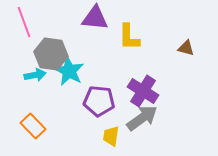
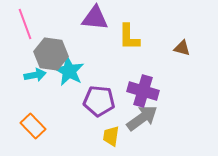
pink line: moved 1 px right, 2 px down
brown triangle: moved 4 px left
purple cross: rotated 16 degrees counterclockwise
